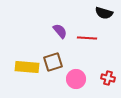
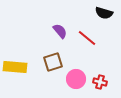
red line: rotated 36 degrees clockwise
yellow rectangle: moved 12 px left
red cross: moved 8 px left, 4 px down
